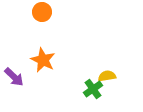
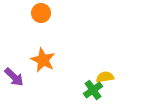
orange circle: moved 1 px left, 1 px down
yellow semicircle: moved 2 px left, 1 px down
green cross: moved 1 px down
